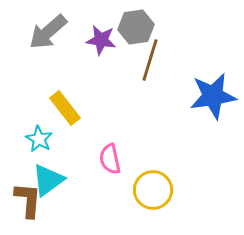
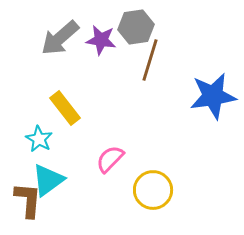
gray arrow: moved 12 px right, 6 px down
pink semicircle: rotated 56 degrees clockwise
